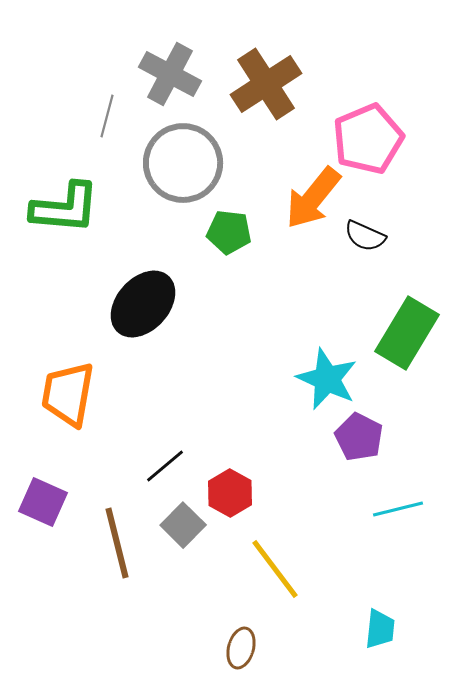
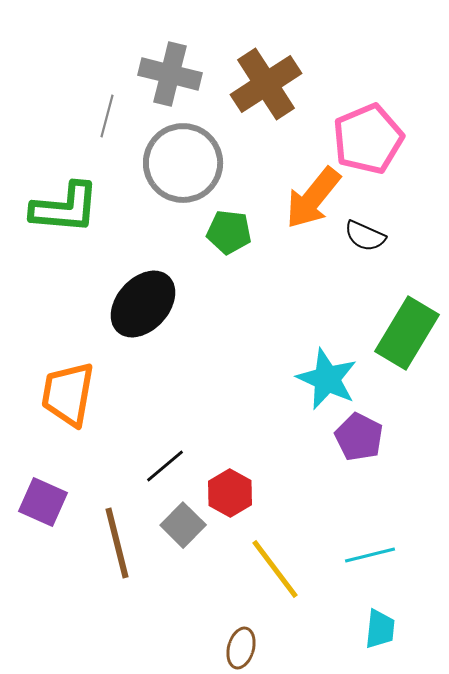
gray cross: rotated 14 degrees counterclockwise
cyan line: moved 28 px left, 46 px down
